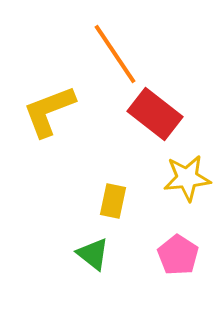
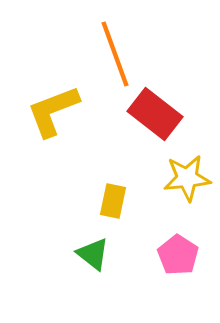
orange line: rotated 14 degrees clockwise
yellow L-shape: moved 4 px right
